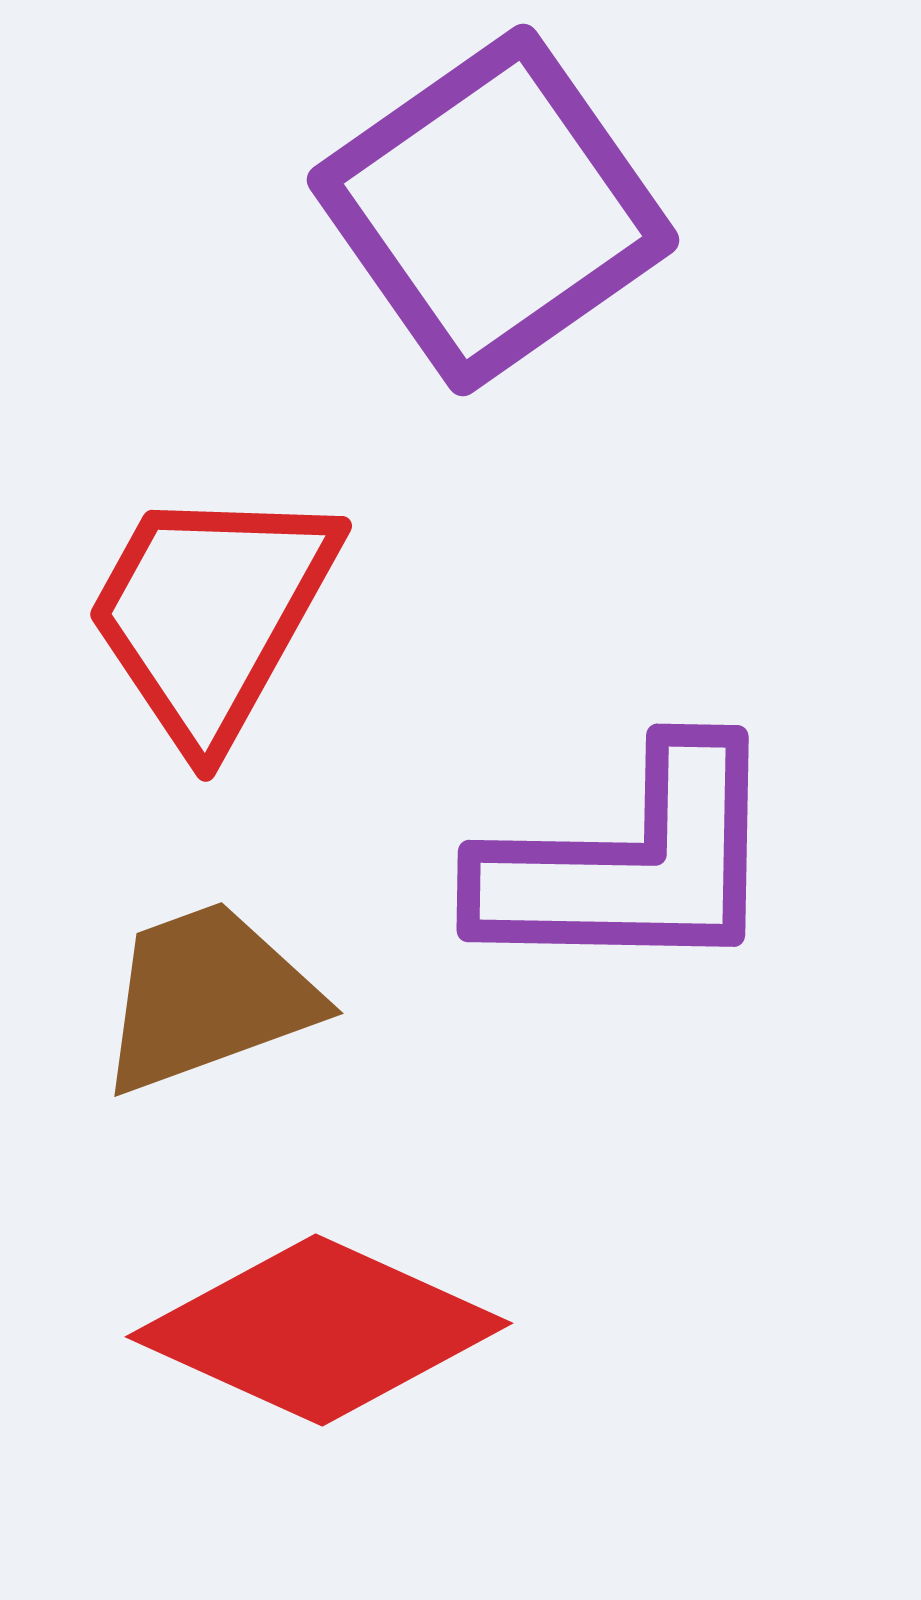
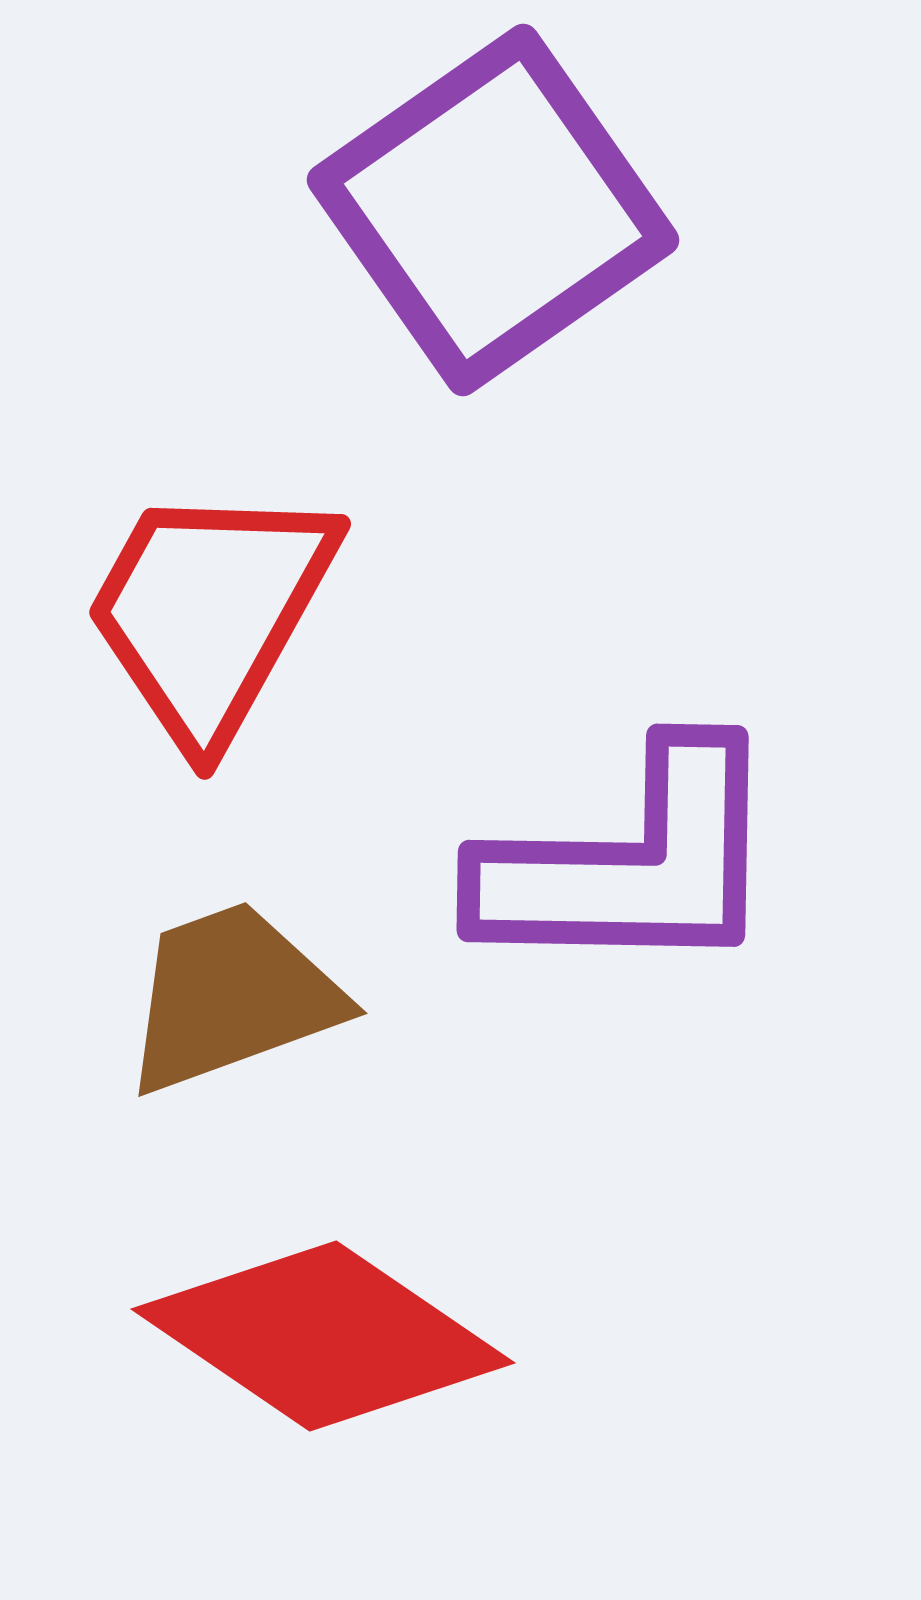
red trapezoid: moved 1 px left, 2 px up
brown trapezoid: moved 24 px right
red diamond: moved 4 px right, 6 px down; rotated 10 degrees clockwise
